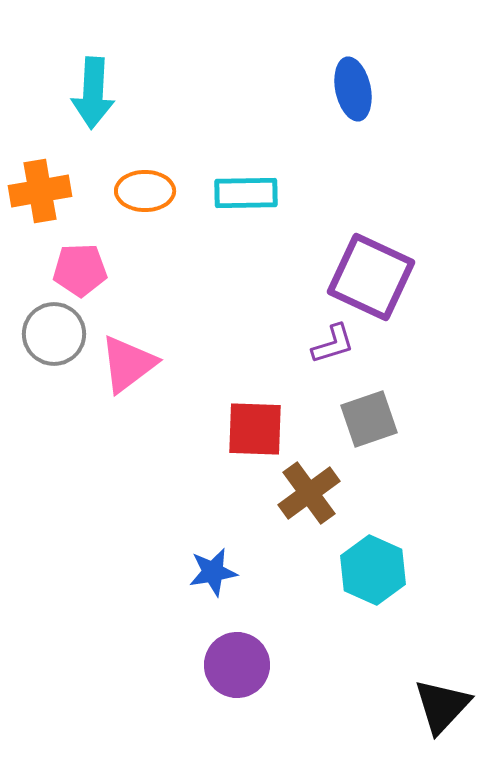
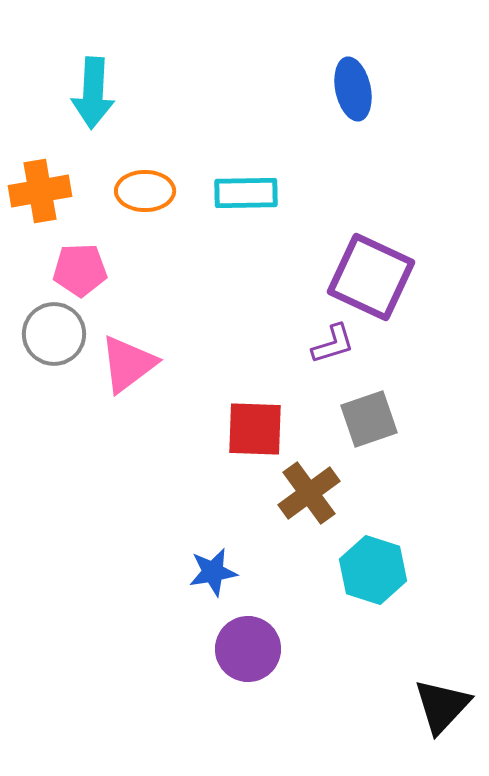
cyan hexagon: rotated 6 degrees counterclockwise
purple circle: moved 11 px right, 16 px up
